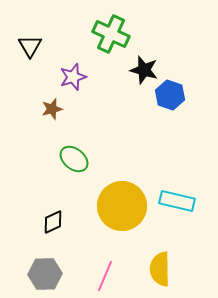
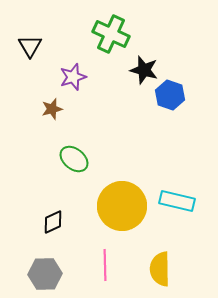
pink line: moved 11 px up; rotated 24 degrees counterclockwise
